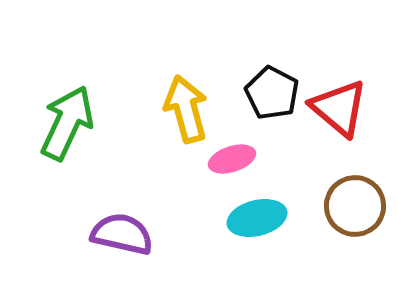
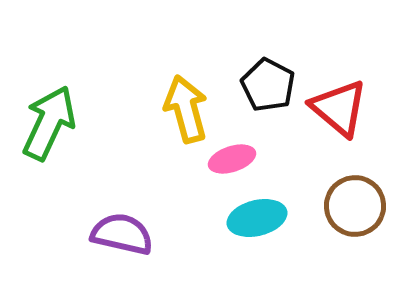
black pentagon: moved 4 px left, 8 px up
green arrow: moved 18 px left
